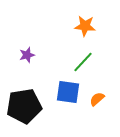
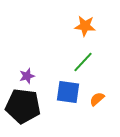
purple star: moved 21 px down
black pentagon: moved 1 px left; rotated 16 degrees clockwise
